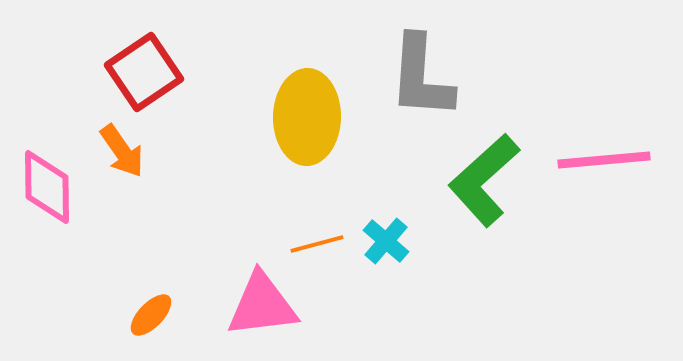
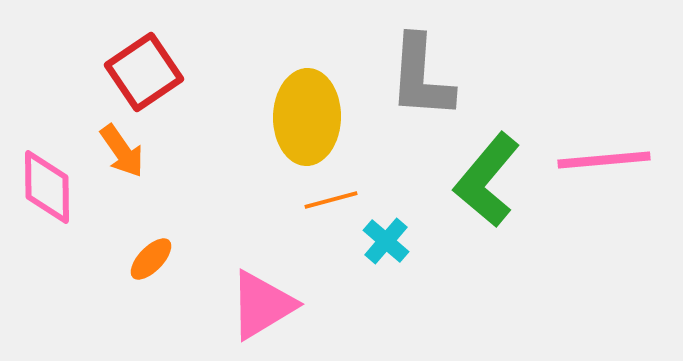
green L-shape: moved 3 px right; rotated 8 degrees counterclockwise
orange line: moved 14 px right, 44 px up
pink triangle: rotated 24 degrees counterclockwise
orange ellipse: moved 56 px up
